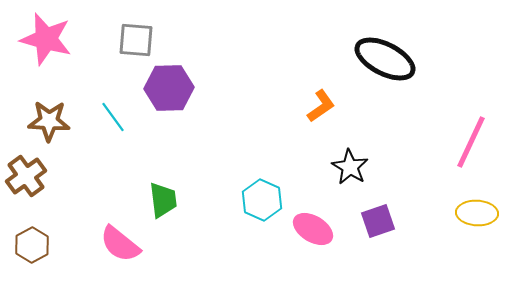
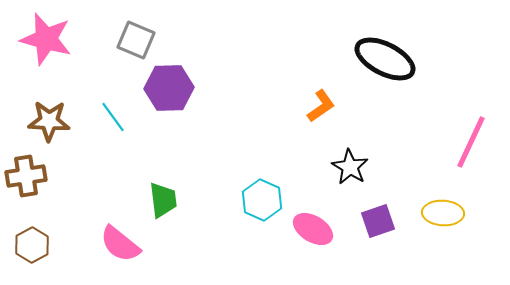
gray square: rotated 18 degrees clockwise
brown cross: rotated 27 degrees clockwise
yellow ellipse: moved 34 px left
